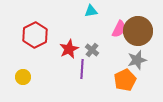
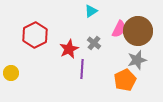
cyan triangle: rotated 24 degrees counterclockwise
gray cross: moved 2 px right, 7 px up
yellow circle: moved 12 px left, 4 px up
